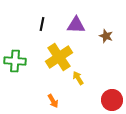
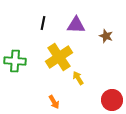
black line: moved 1 px right, 1 px up
orange arrow: moved 1 px right, 1 px down
